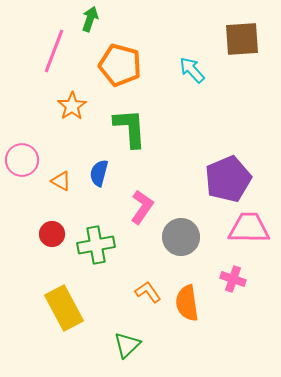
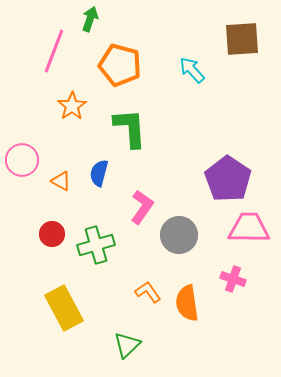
purple pentagon: rotated 15 degrees counterclockwise
gray circle: moved 2 px left, 2 px up
green cross: rotated 6 degrees counterclockwise
